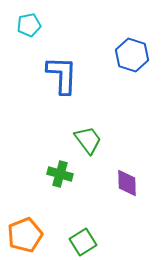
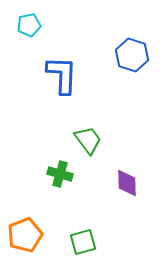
green square: rotated 16 degrees clockwise
